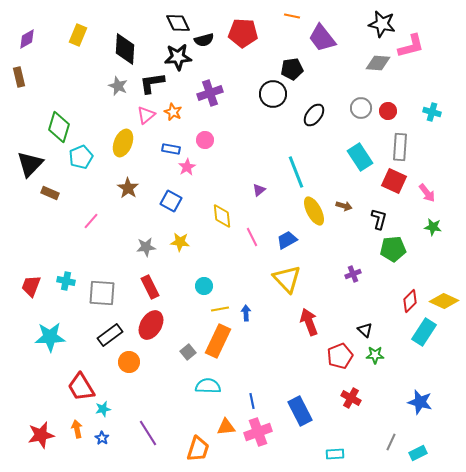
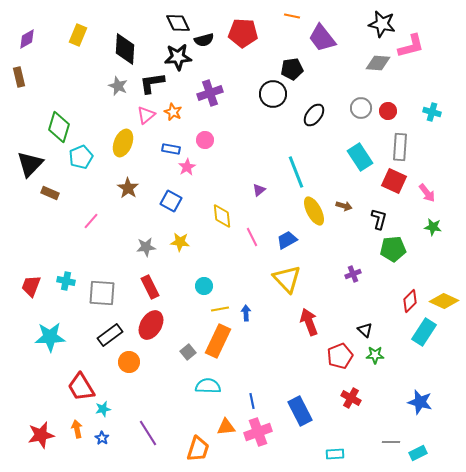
gray line at (391, 442): rotated 66 degrees clockwise
